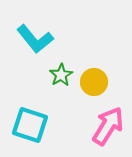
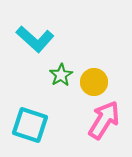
cyan L-shape: rotated 9 degrees counterclockwise
pink arrow: moved 4 px left, 6 px up
